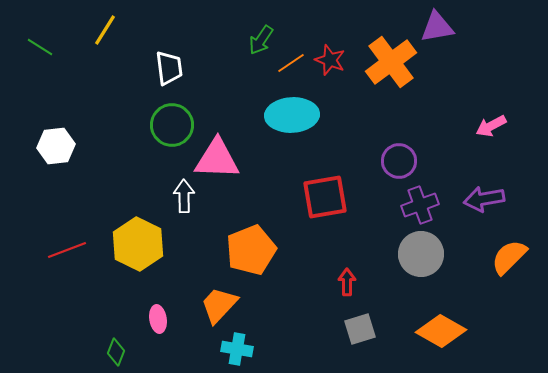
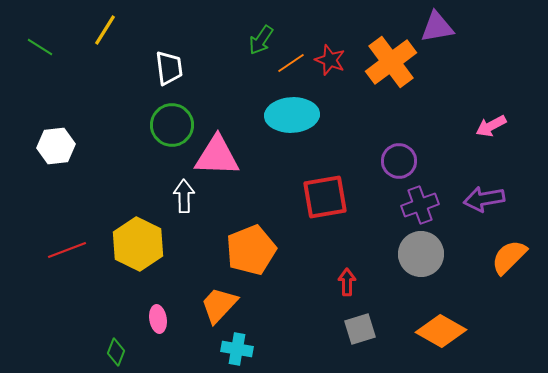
pink triangle: moved 3 px up
